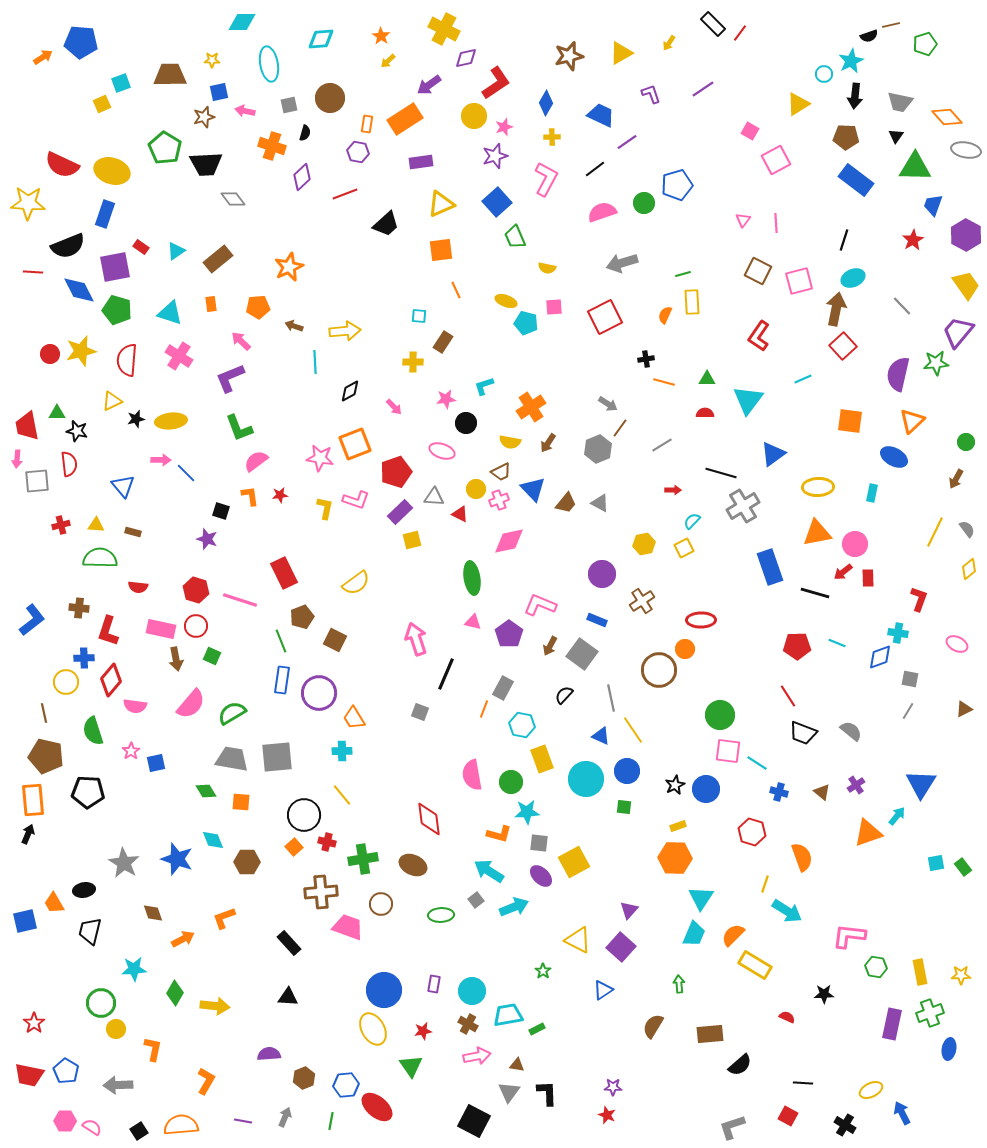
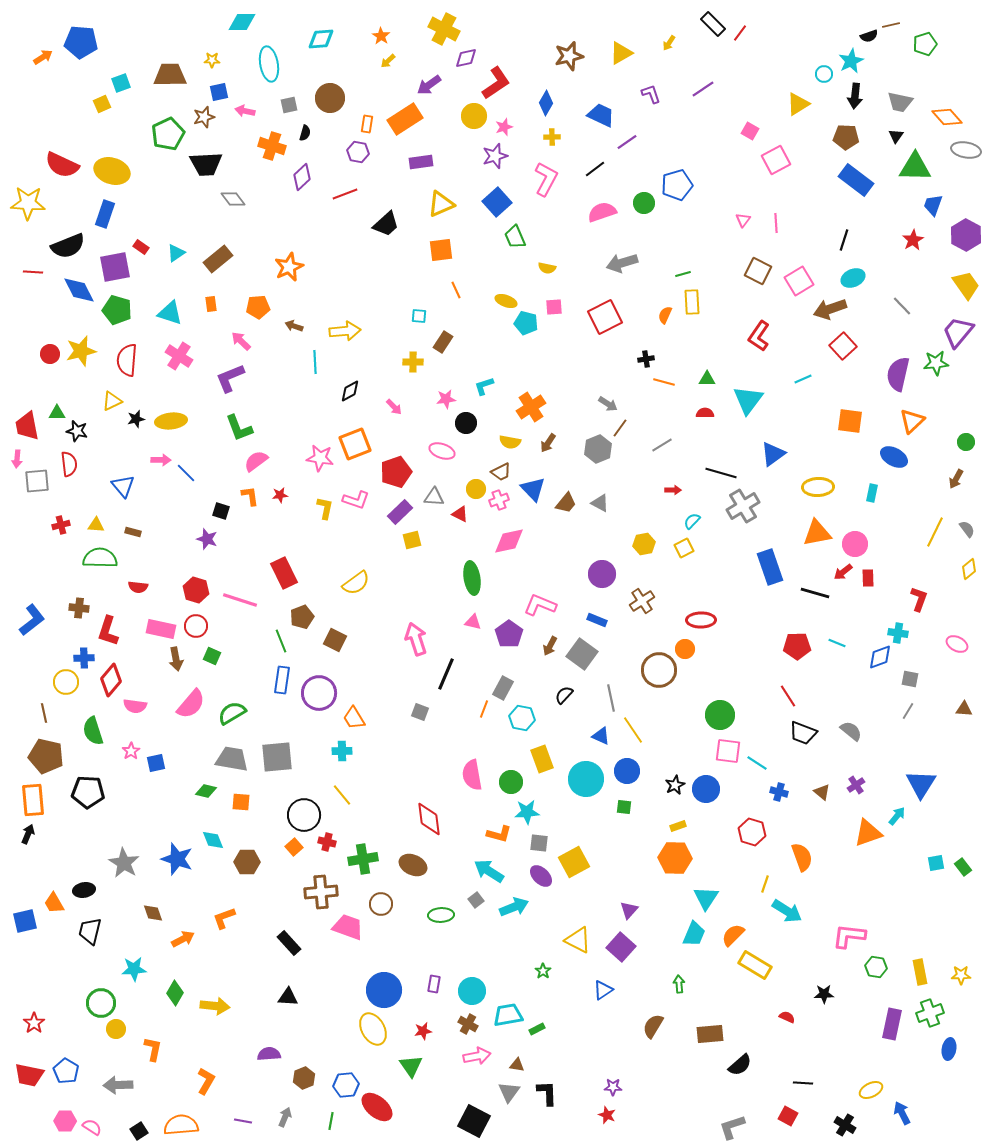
green pentagon at (165, 148): moved 3 px right, 14 px up; rotated 16 degrees clockwise
cyan triangle at (176, 251): moved 2 px down
pink square at (799, 281): rotated 16 degrees counterclockwise
brown arrow at (836, 309): moved 6 px left; rotated 120 degrees counterclockwise
brown triangle at (964, 709): rotated 30 degrees clockwise
cyan hexagon at (522, 725): moved 7 px up
green diamond at (206, 791): rotated 45 degrees counterclockwise
cyan triangle at (701, 898): moved 5 px right
